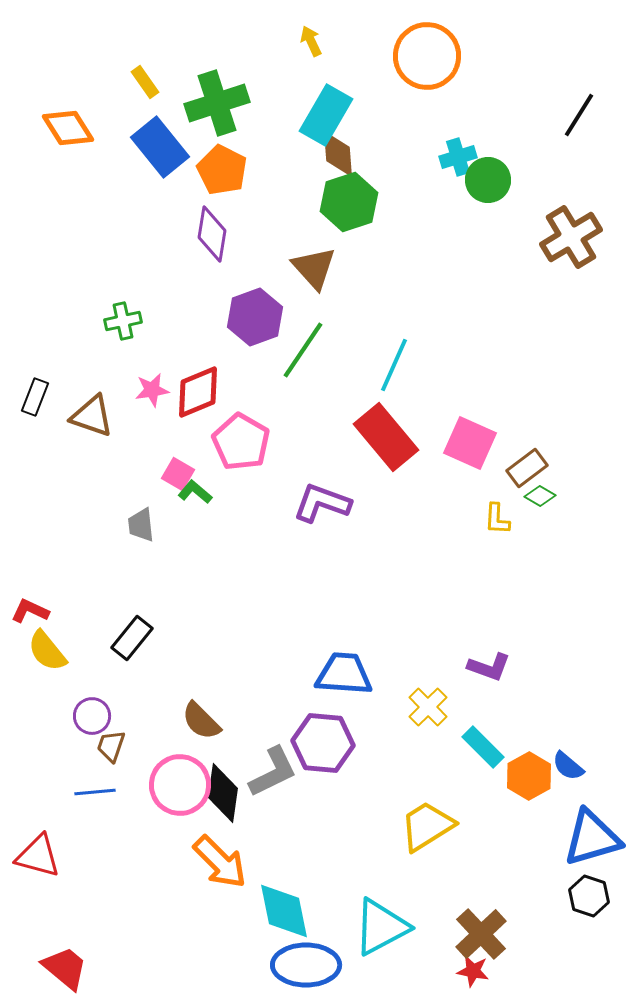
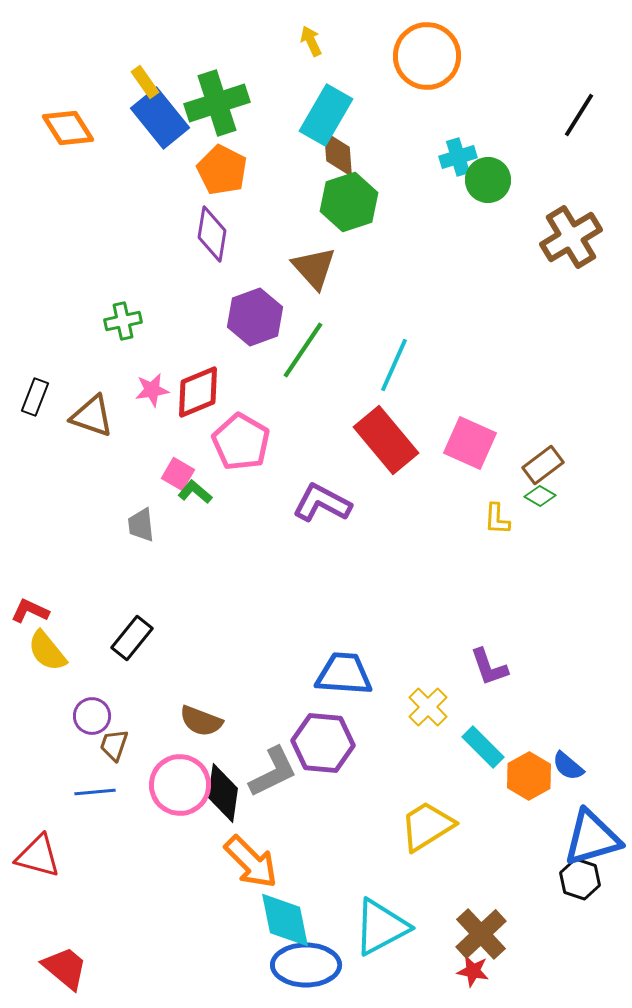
blue rectangle at (160, 147): moved 29 px up
red rectangle at (386, 437): moved 3 px down
brown rectangle at (527, 468): moved 16 px right, 3 px up
purple L-shape at (322, 503): rotated 8 degrees clockwise
purple L-shape at (489, 667): rotated 51 degrees clockwise
brown semicircle at (201, 721): rotated 24 degrees counterclockwise
brown trapezoid at (111, 746): moved 3 px right, 1 px up
orange arrow at (220, 862): moved 31 px right
black hexagon at (589, 896): moved 9 px left, 17 px up
cyan diamond at (284, 911): moved 1 px right, 9 px down
